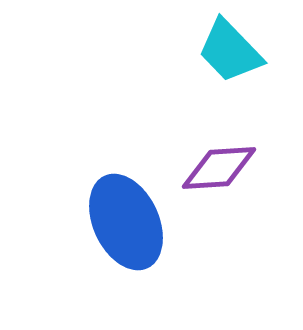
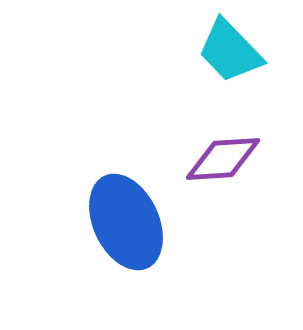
purple diamond: moved 4 px right, 9 px up
